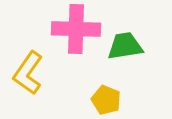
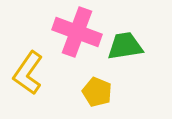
pink cross: moved 1 px right, 3 px down; rotated 18 degrees clockwise
yellow pentagon: moved 9 px left, 8 px up
